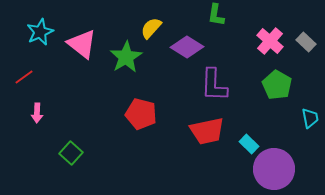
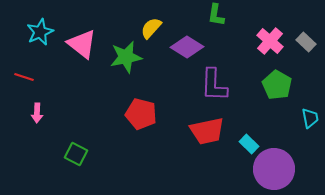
green star: rotated 20 degrees clockwise
red line: rotated 54 degrees clockwise
green square: moved 5 px right, 1 px down; rotated 15 degrees counterclockwise
